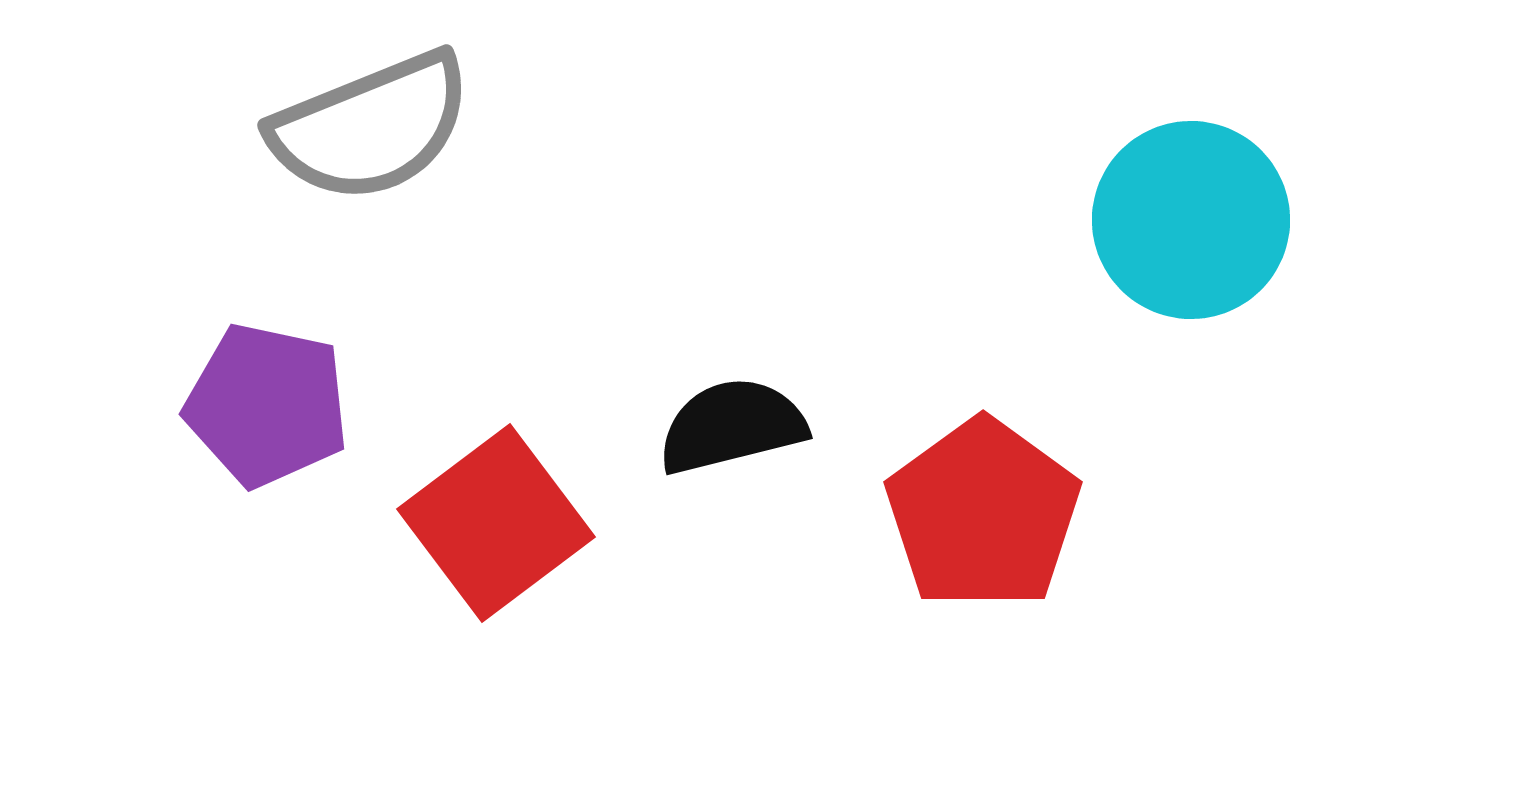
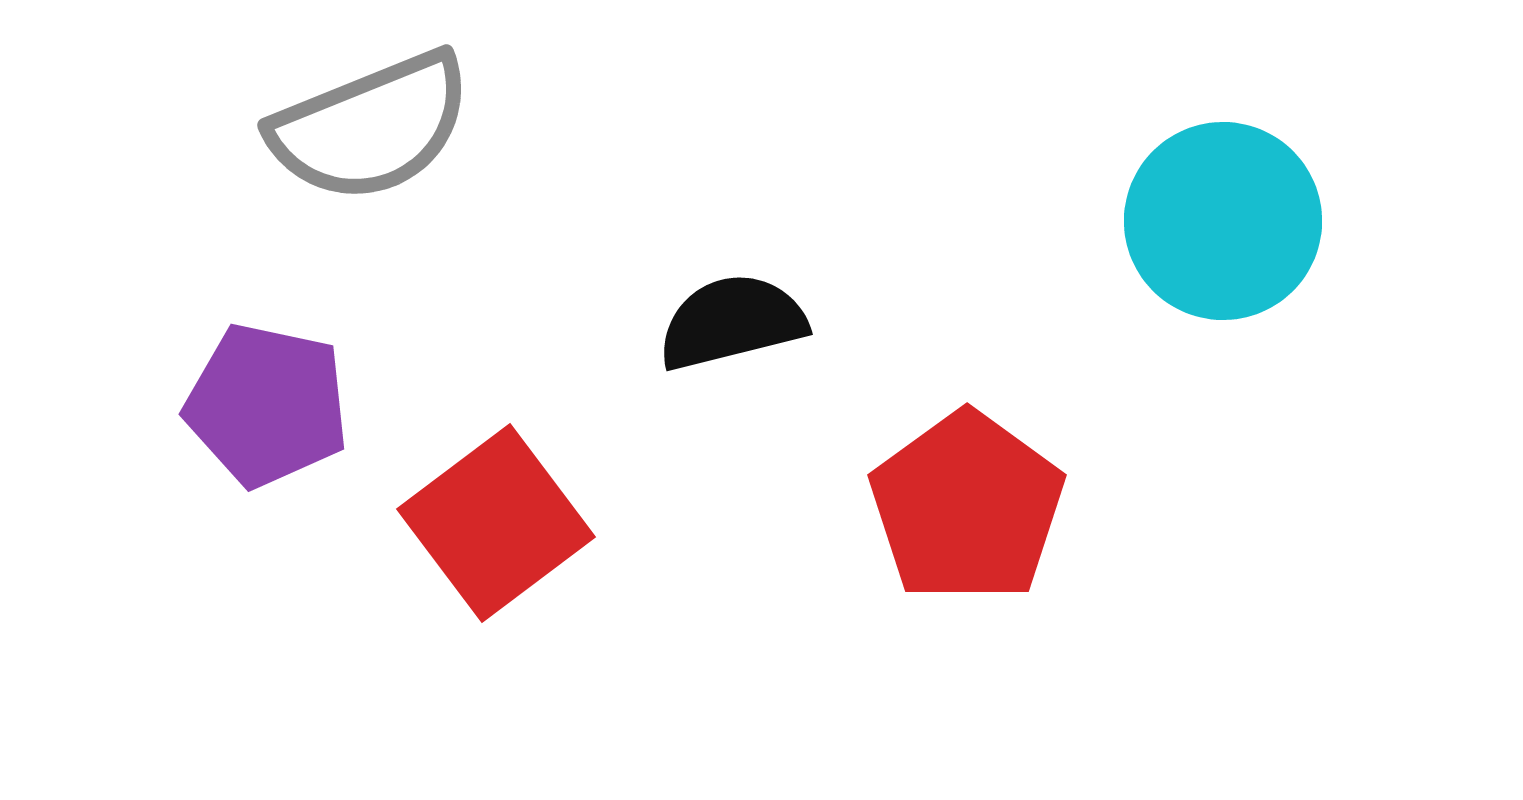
cyan circle: moved 32 px right, 1 px down
black semicircle: moved 104 px up
red pentagon: moved 16 px left, 7 px up
